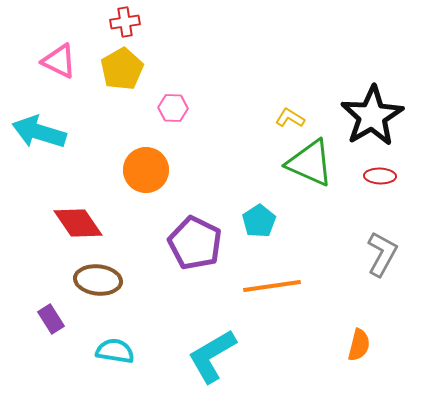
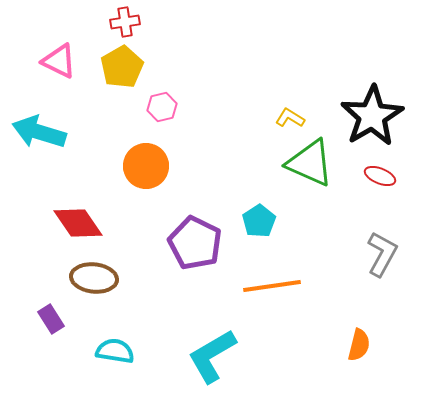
yellow pentagon: moved 2 px up
pink hexagon: moved 11 px left, 1 px up; rotated 16 degrees counterclockwise
orange circle: moved 4 px up
red ellipse: rotated 20 degrees clockwise
brown ellipse: moved 4 px left, 2 px up
